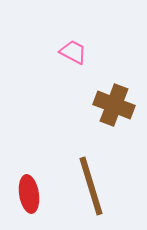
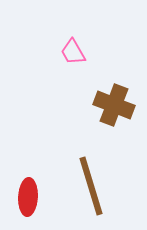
pink trapezoid: rotated 148 degrees counterclockwise
red ellipse: moved 1 px left, 3 px down; rotated 12 degrees clockwise
